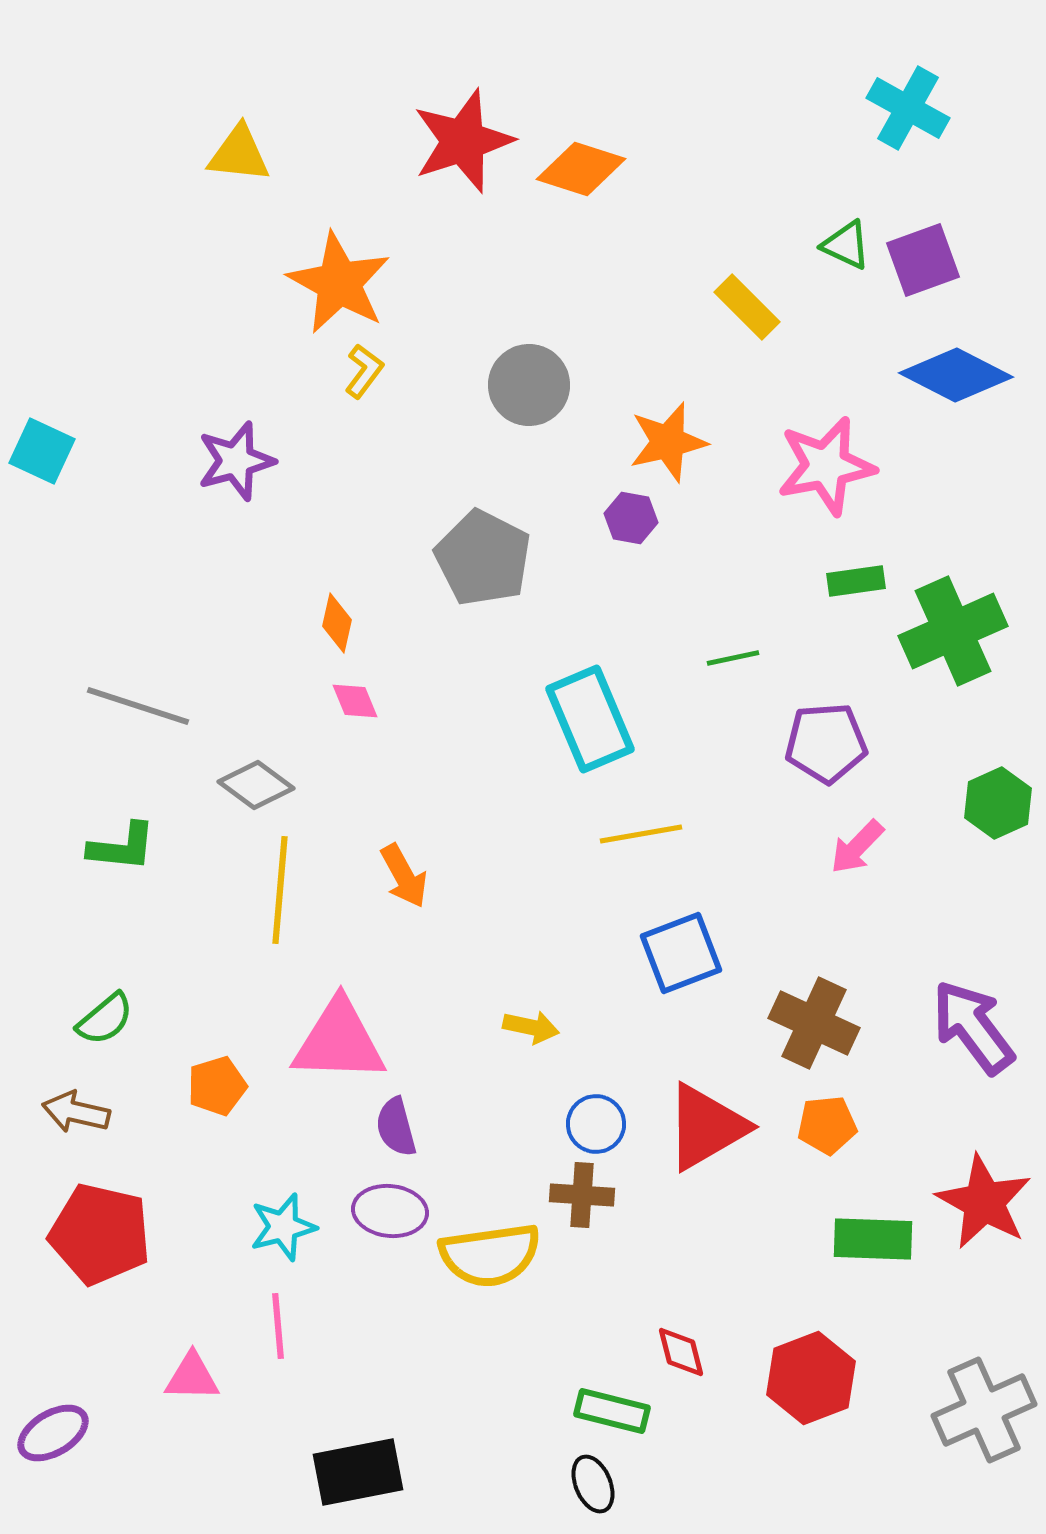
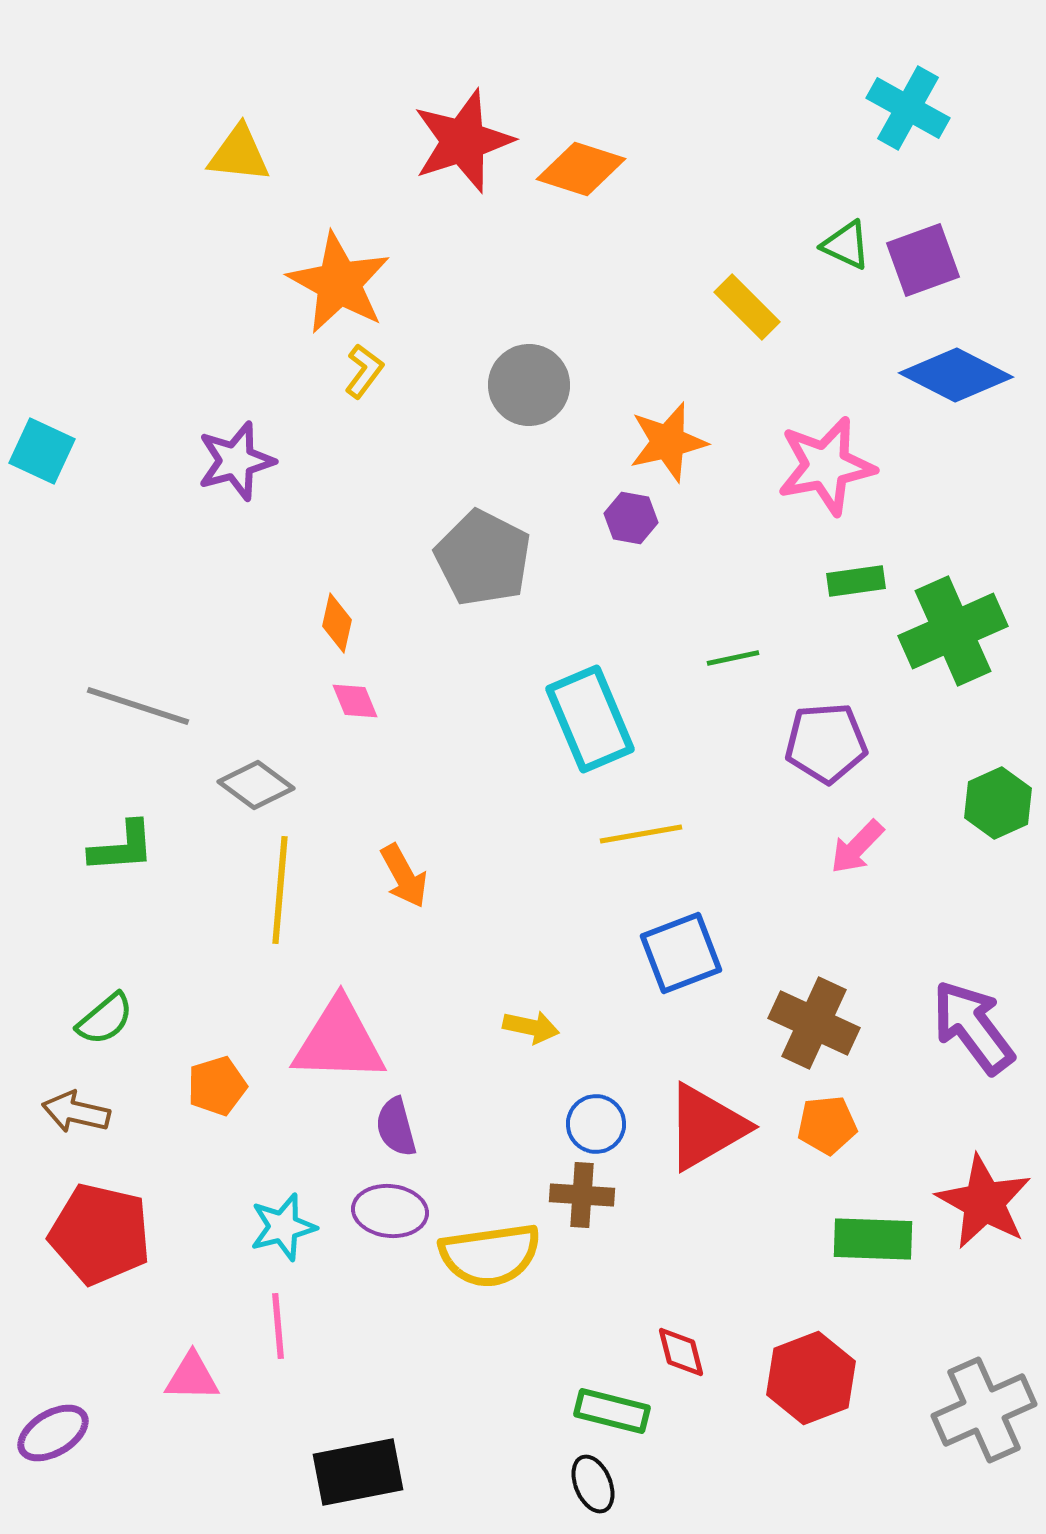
green L-shape at (122, 847): rotated 10 degrees counterclockwise
